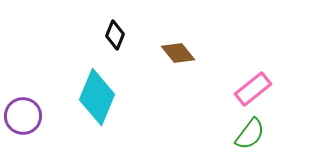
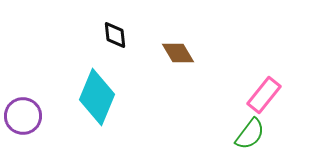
black diamond: rotated 28 degrees counterclockwise
brown diamond: rotated 8 degrees clockwise
pink rectangle: moved 11 px right, 6 px down; rotated 12 degrees counterclockwise
